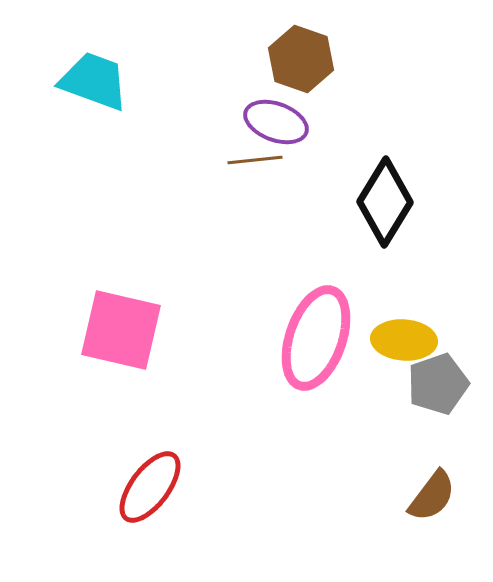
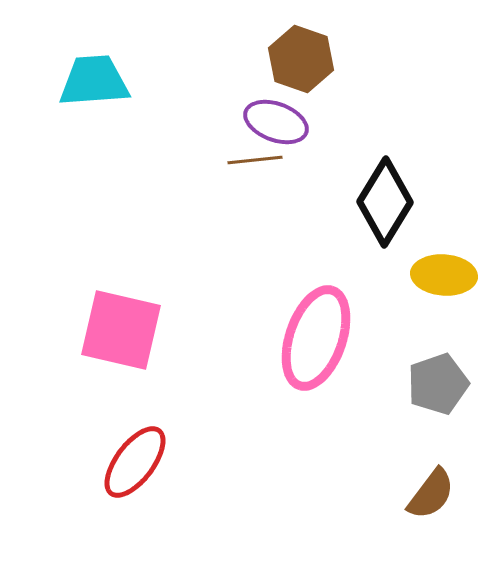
cyan trapezoid: rotated 24 degrees counterclockwise
yellow ellipse: moved 40 px right, 65 px up
red ellipse: moved 15 px left, 25 px up
brown semicircle: moved 1 px left, 2 px up
